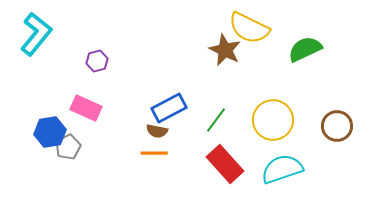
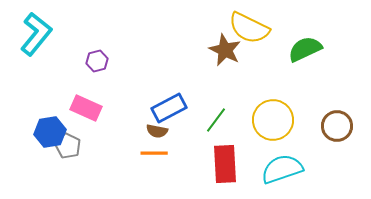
gray pentagon: moved 1 px up; rotated 20 degrees counterclockwise
red rectangle: rotated 39 degrees clockwise
